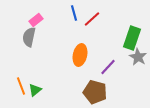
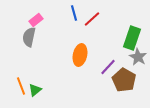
brown pentagon: moved 29 px right, 12 px up; rotated 15 degrees clockwise
